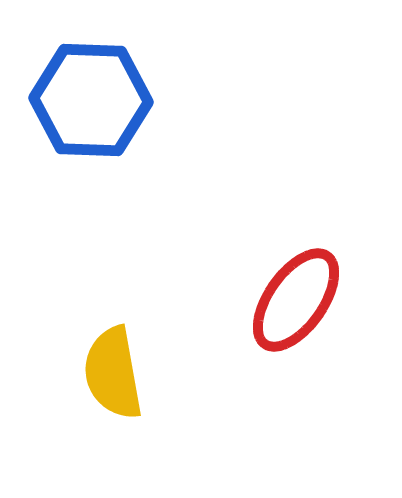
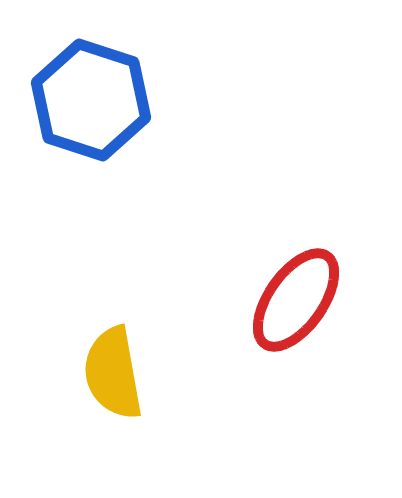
blue hexagon: rotated 16 degrees clockwise
